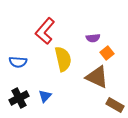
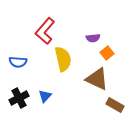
brown triangle: moved 2 px down
